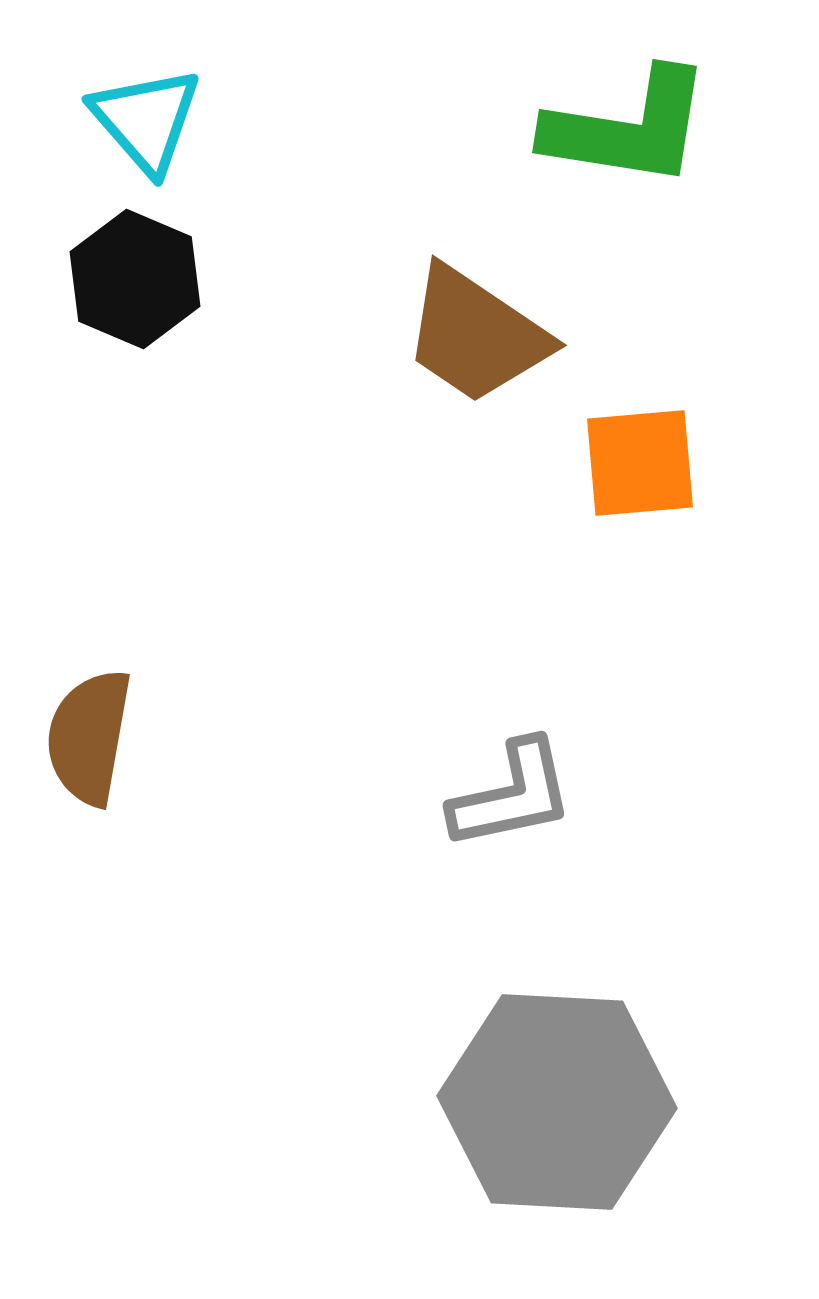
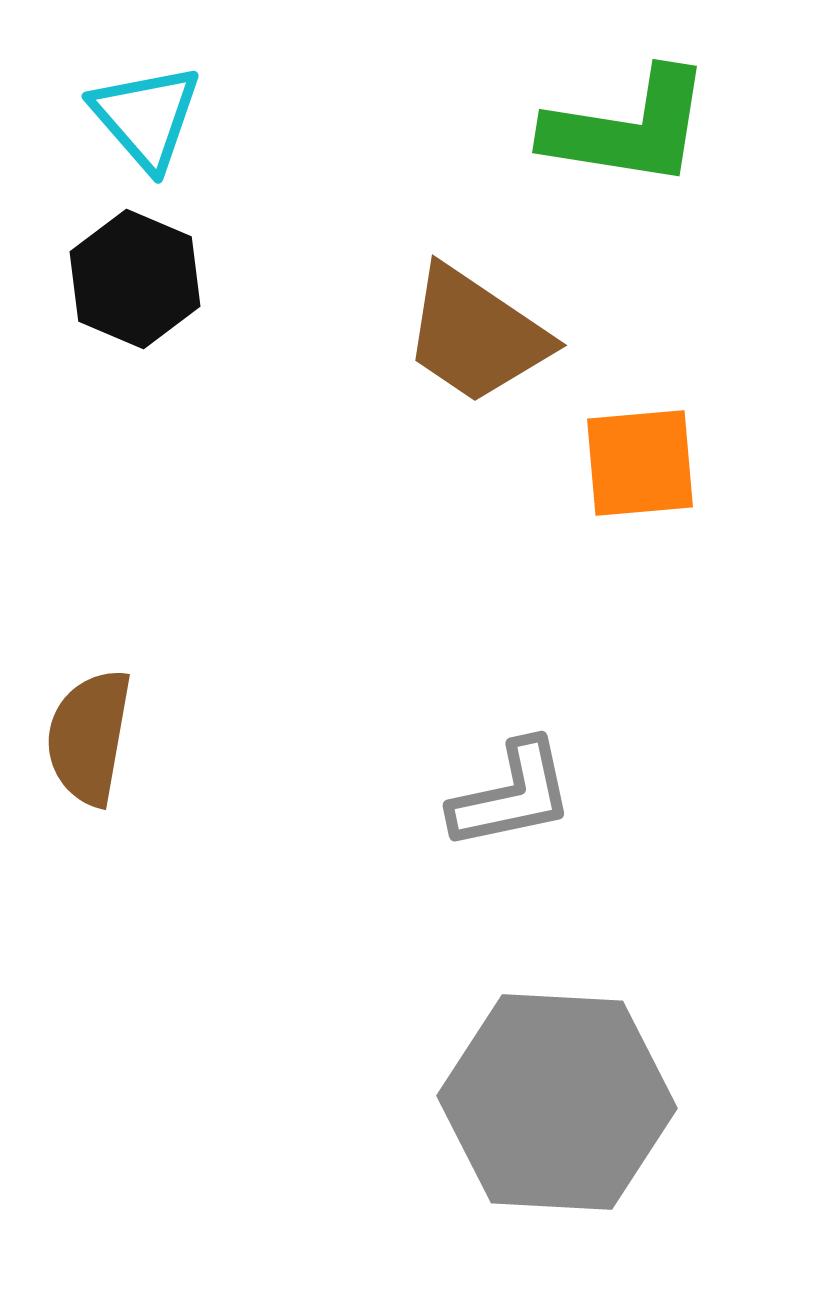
cyan triangle: moved 3 px up
